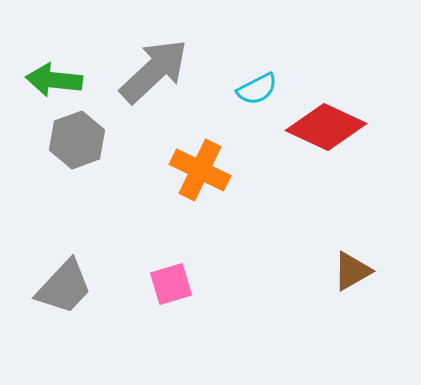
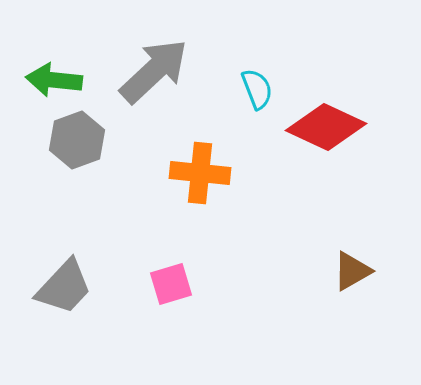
cyan semicircle: rotated 84 degrees counterclockwise
orange cross: moved 3 px down; rotated 20 degrees counterclockwise
